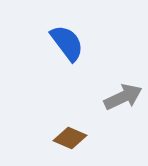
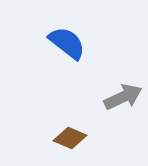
blue semicircle: rotated 15 degrees counterclockwise
